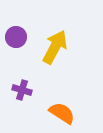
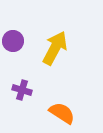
purple circle: moved 3 px left, 4 px down
yellow arrow: moved 1 px down
